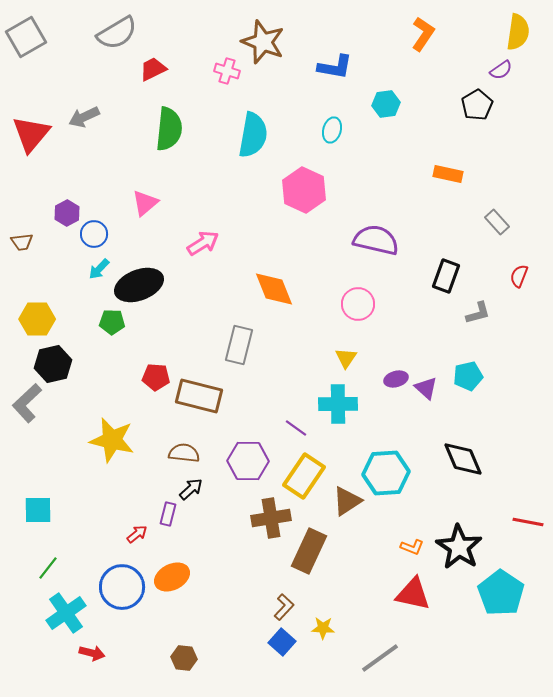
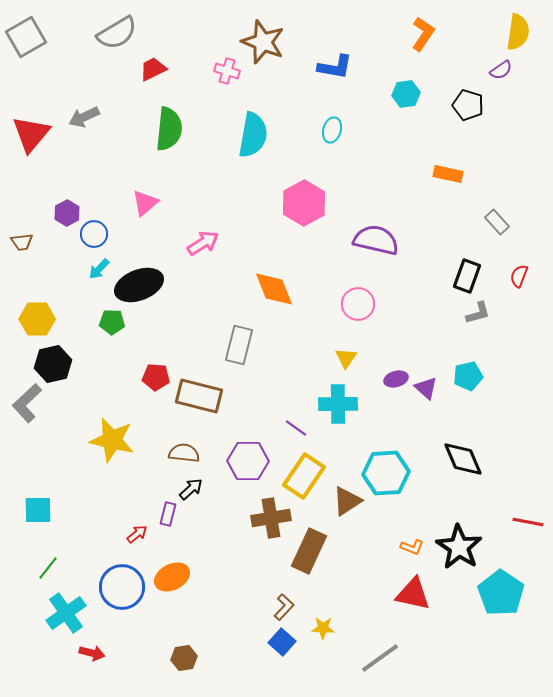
cyan hexagon at (386, 104): moved 20 px right, 10 px up
black pentagon at (477, 105): moved 9 px left; rotated 24 degrees counterclockwise
pink hexagon at (304, 190): moved 13 px down; rotated 6 degrees clockwise
black rectangle at (446, 276): moved 21 px right
brown hexagon at (184, 658): rotated 15 degrees counterclockwise
